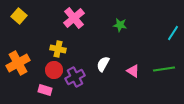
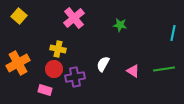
cyan line: rotated 21 degrees counterclockwise
red circle: moved 1 px up
purple cross: rotated 18 degrees clockwise
